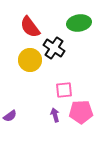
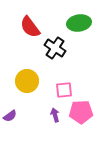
black cross: moved 1 px right
yellow circle: moved 3 px left, 21 px down
